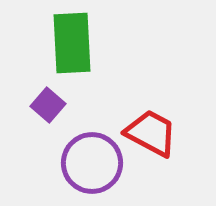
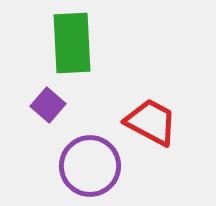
red trapezoid: moved 11 px up
purple circle: moved 2 px left, 3 px down
